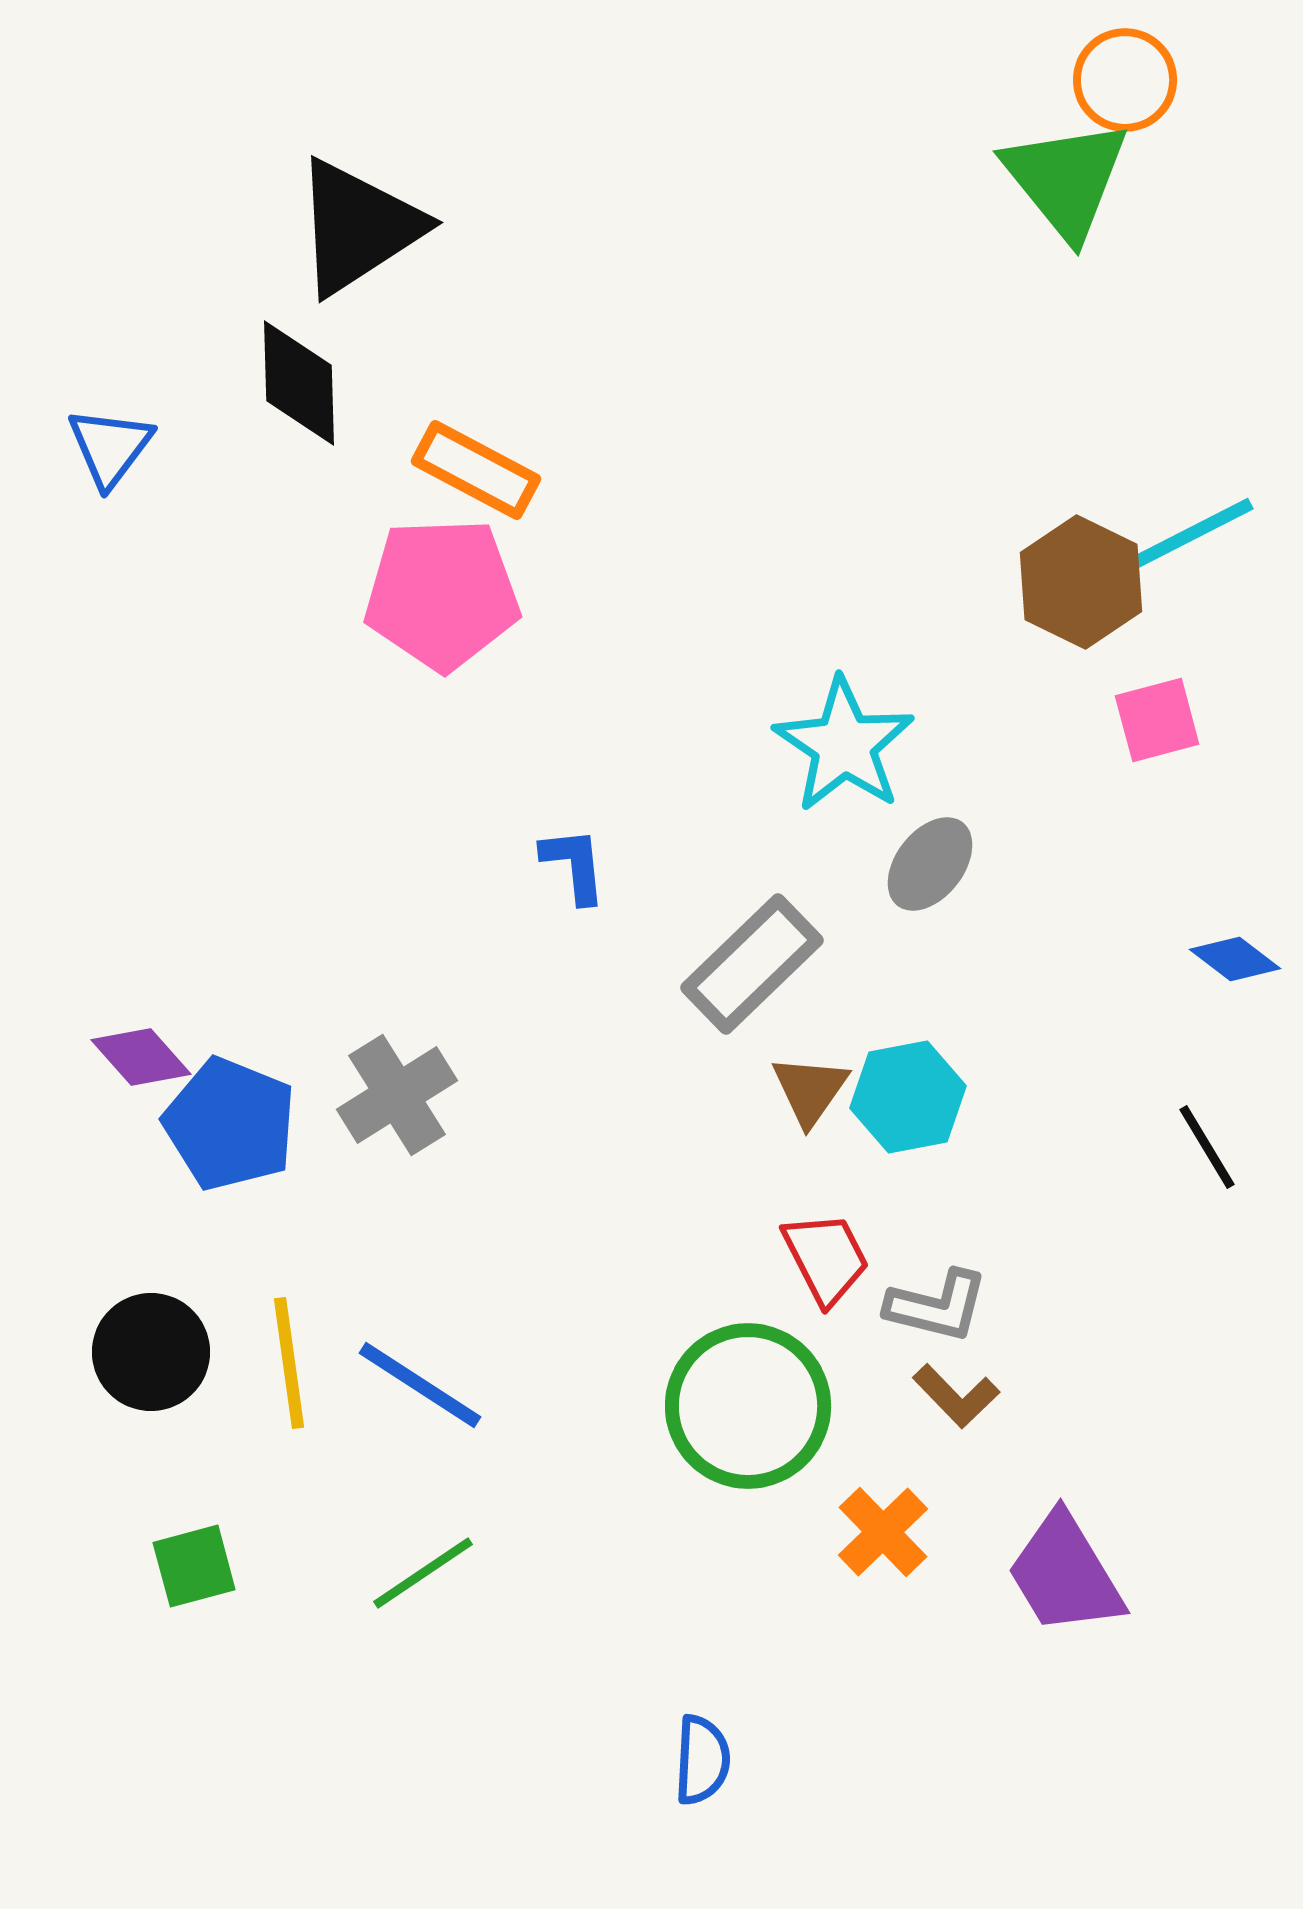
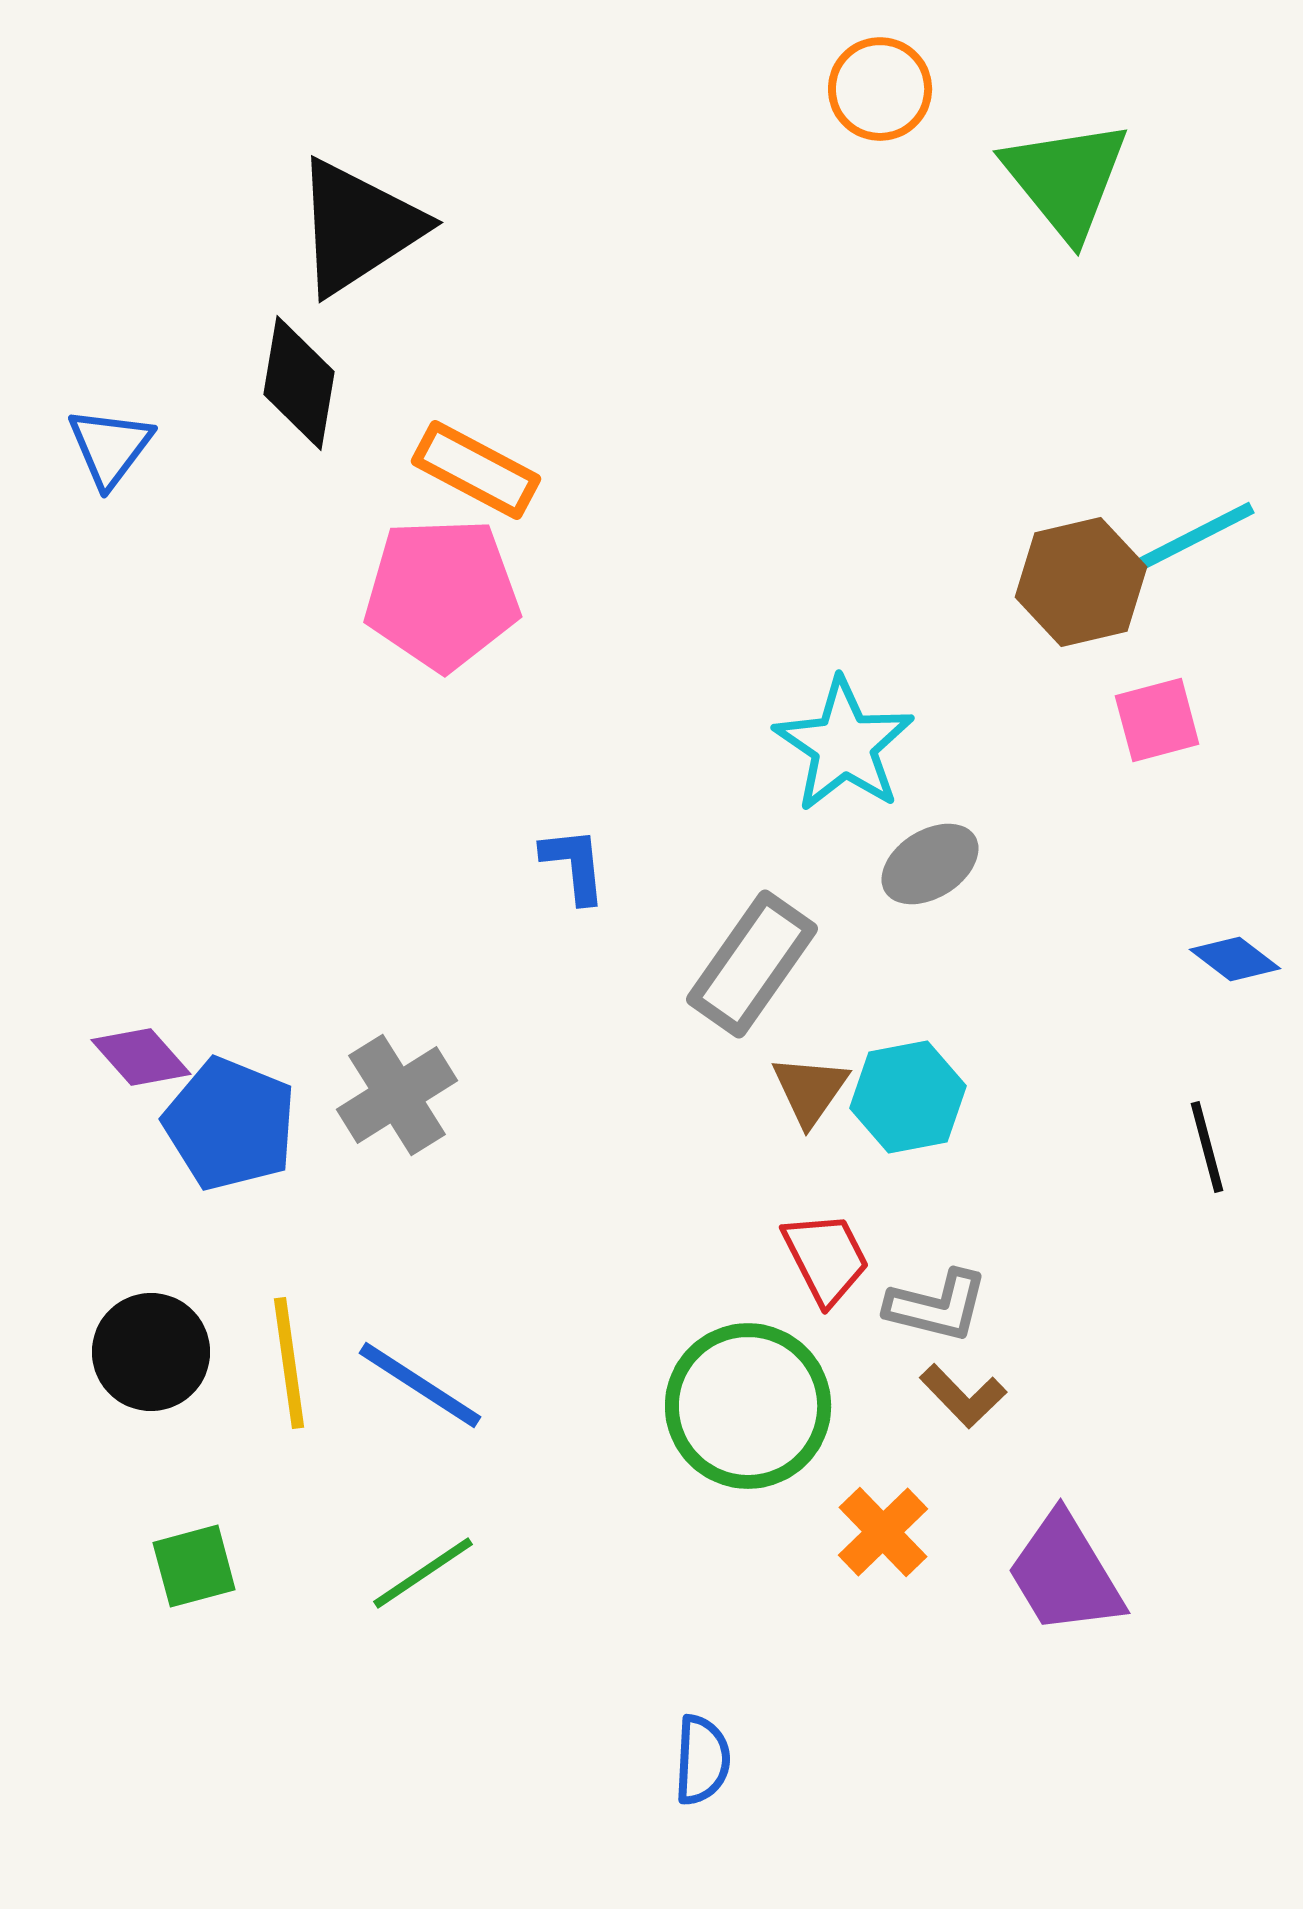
orange circle: moved 245 px left, 9 px down
black diamond: rotated 11 degrees clockwise
cyan line: moved 1 px right, 4 px down
brown hexagon: rotated 21 degrees clockwise
gray ellipse: rotated 20 degrees clockwise
gray rectangle: rotated 11 degrees counterclockwise
black line: rotated 16 degrees clockwise
brown L-shape: moved 7 px right
